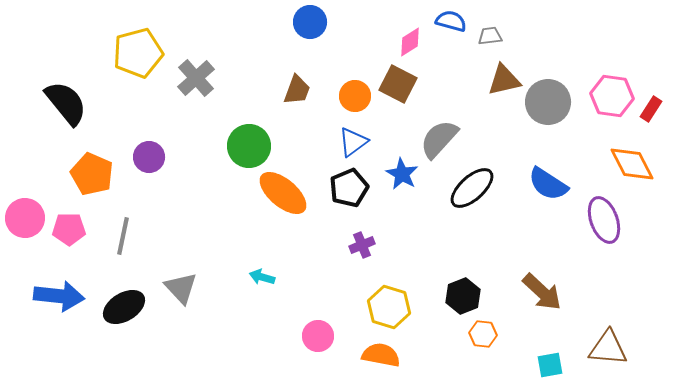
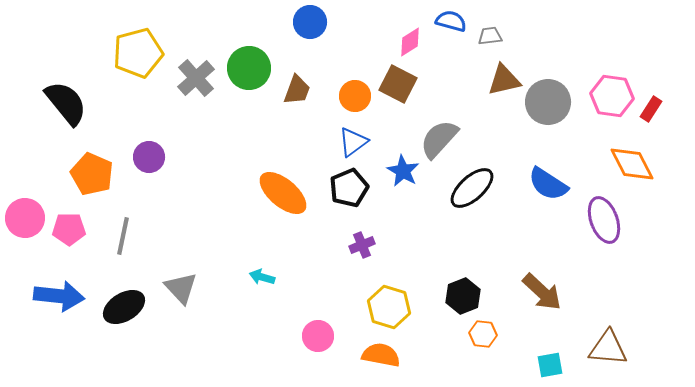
green circle at (249, 146): moved 78 px up
blue star at (402, 174): moved 1 px right, 3 px up
